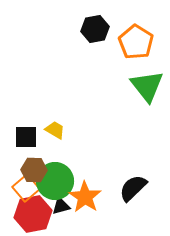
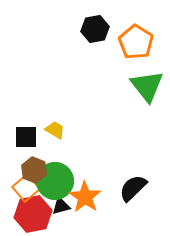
brown hexagon: rotated 20 degrees clockwise
